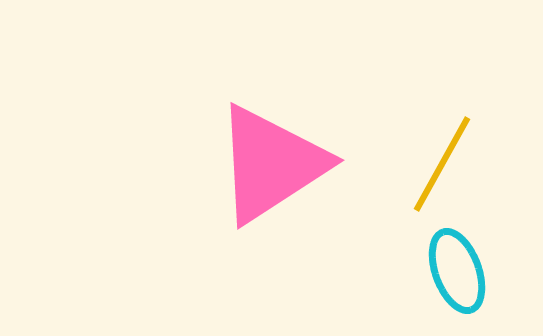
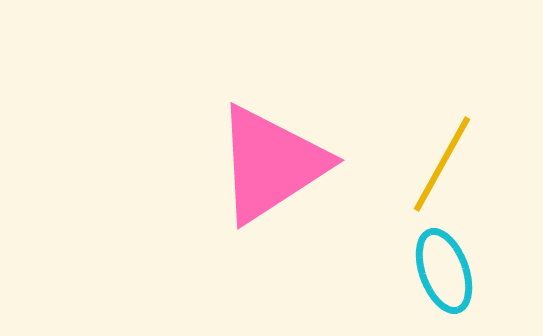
cyan ellipse: moved 13 px left
